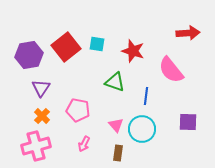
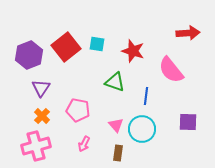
purple hexagon: rotated 12 degrees counterclockwise
